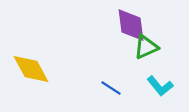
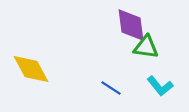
green triangle: rotated 32 degrees clockwise
